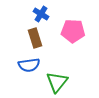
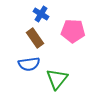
brown rectangle: rotated 18 degrees counterclockwise
blue semicircle: moved 1 px up
green triangle: moved 3 px up
